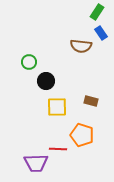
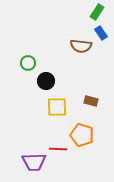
green circle: moved 1 px left, 1 px down
purple trapezoid: moved 2 px left, 1 px up
